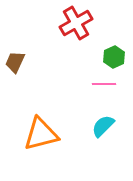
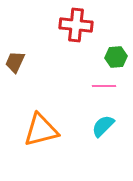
red cross: moved 2 px down; rotated 36 degrees clockwise
green hexagon: moved 2 px right; rotated 20 degrees clockwise
pink line: moved 2 px down
orange triangle: moved 4 px up
